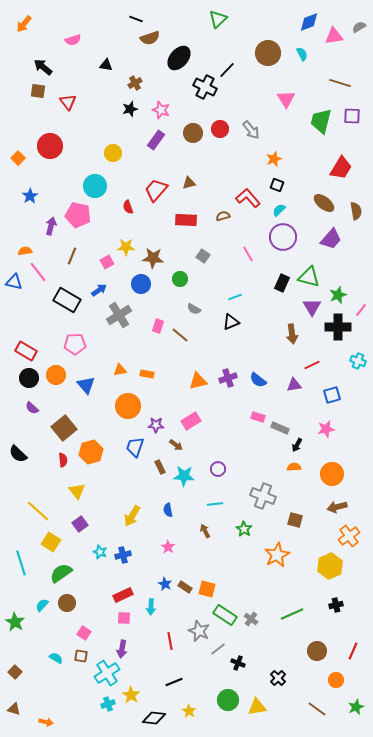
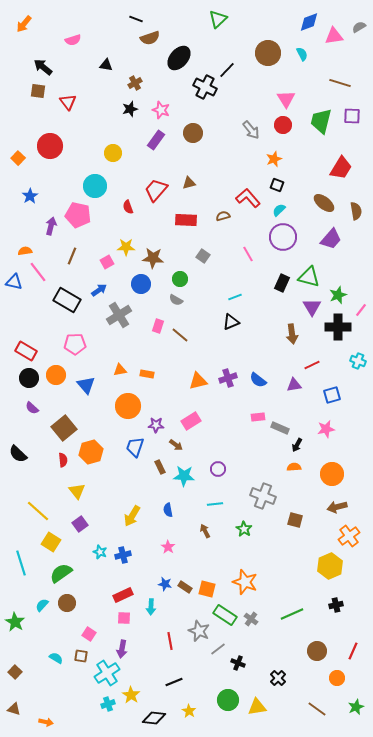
red circle at (220, 129): moved 63 px right, 4 px up
gray semicircle at (194, 309): moved 18 px left, 9 px up
pink rectangle at (258, 417): rotated 24 degrees counterclockwise
orange star at (277, 555): moved 32 px left, 27 px down; rotated 25 degrees counterclockwise
blue star at (165, 584): rotated 16 degrees counterclockwise
pink square at (84, 633): moved 5 px right, 1 px down
orange circle at (336, 680): moved 1 px right, 2 px up
